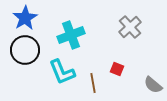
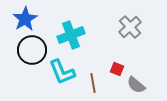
blue star: moved 1 px down
black circle: moved 7 px right
gray semicircle: moved 17 px left
